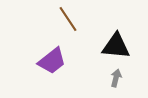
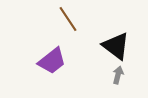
black triangle: rotated 32 degrees clockwise
gray arrow: moved 2 px right, 3 px up
